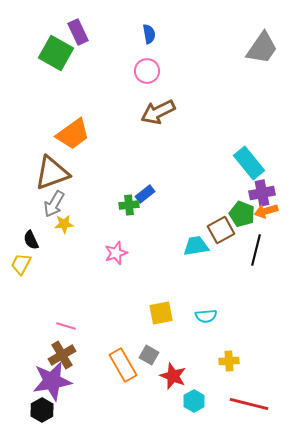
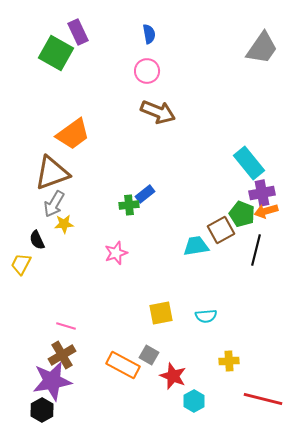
brown arrow: rotated 132 degrees counterclockwise
black semicircle: moved 6 px right
orange rectangle: rotated 32 degrees counterclockwise
red line: moved 14 px right, 5 px up
